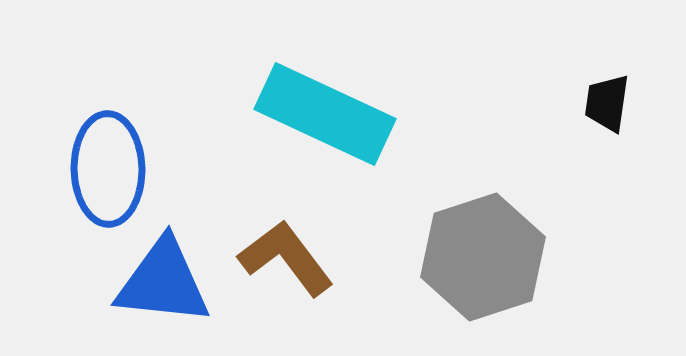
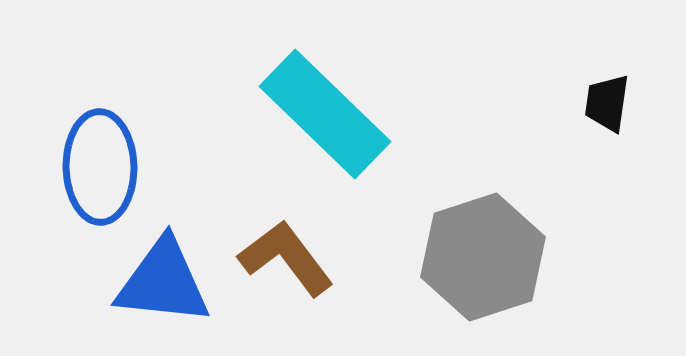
cyan rectangle: rotated 19 degrees clockwise
blue ellipse: moved 8 px left, 2 px up
